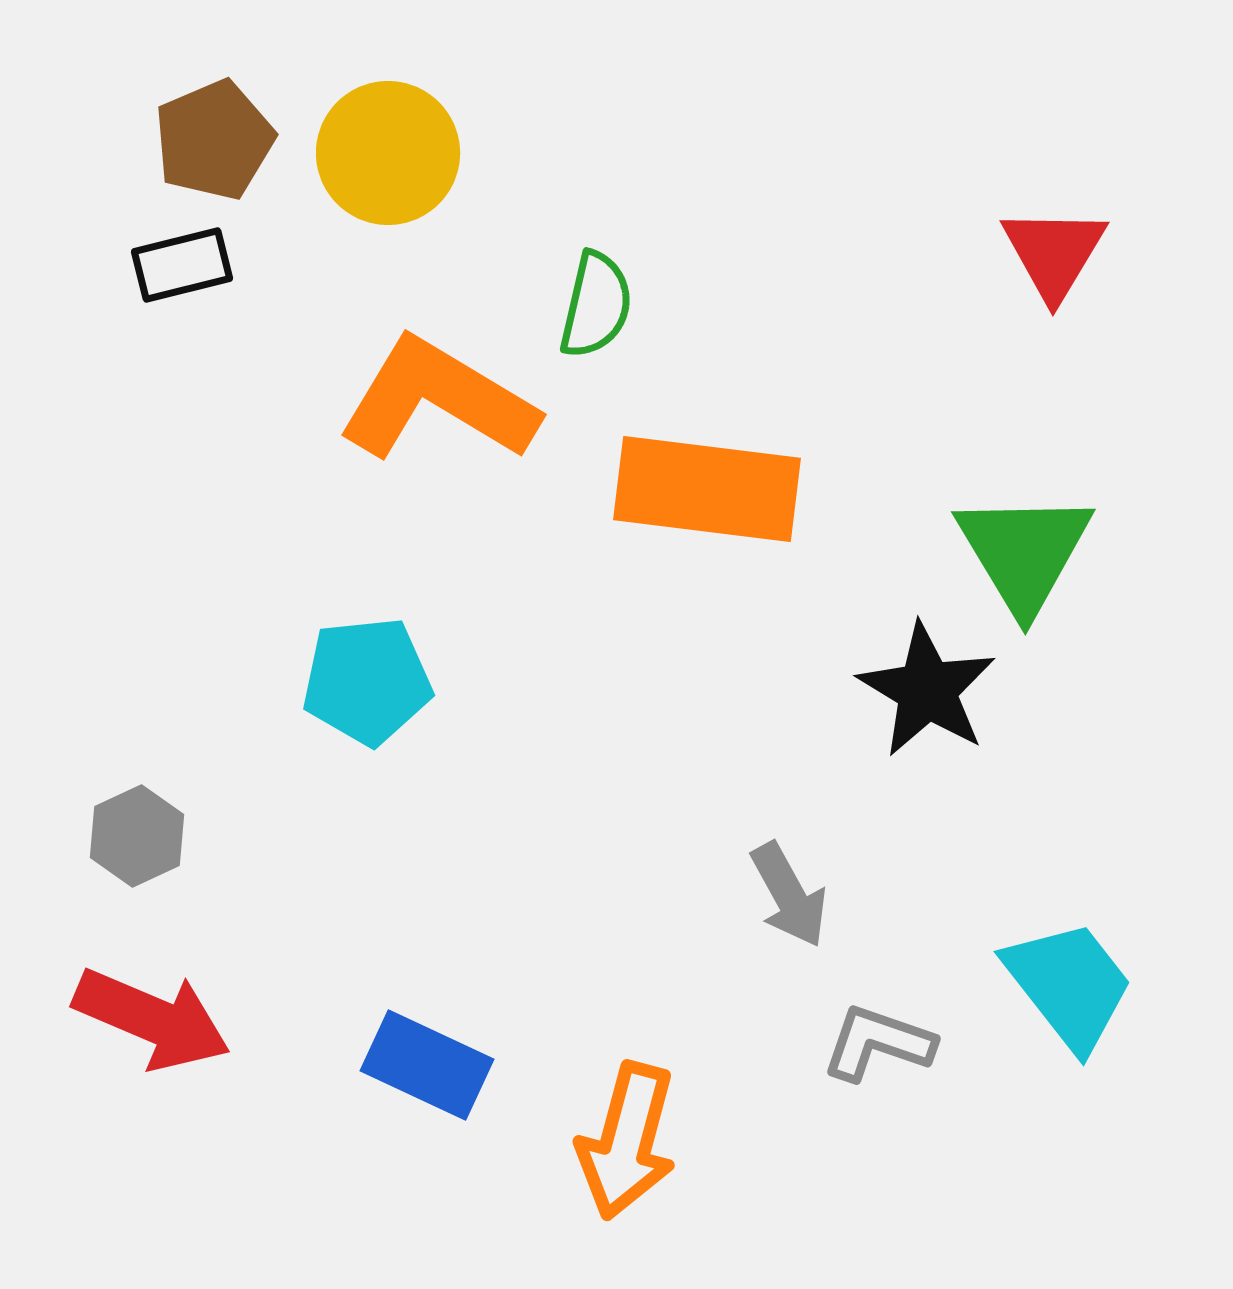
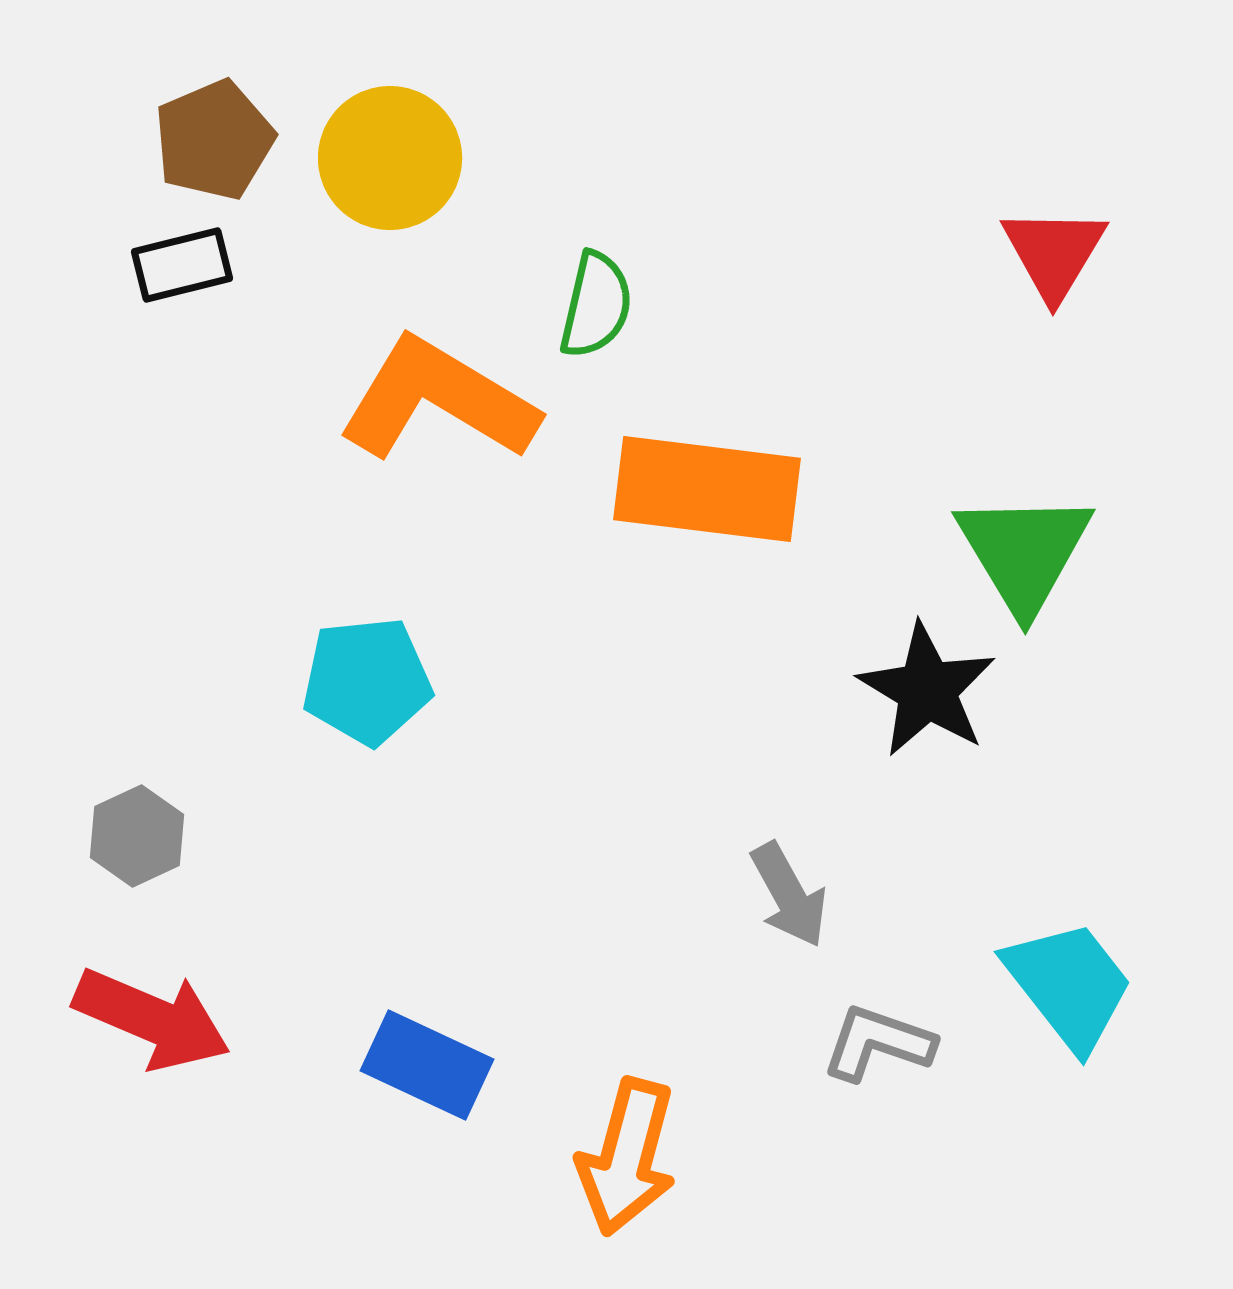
yellow circle: moved 2 px right, 5 px down
orange arrow: moved 16 px down
